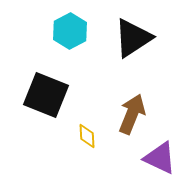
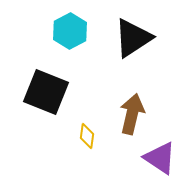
black square: moved 3 px up
brown arrow: rotated 9 degrees counterclockwise
yellow diamond: rotated 10 degrees clockwise
purple triangle: rotated 9 degrees clockwise
